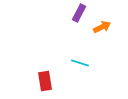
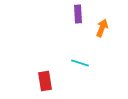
purple rectangle: moved 1 px left, 1 px down; rotated 30 degrees counterclockwise
orange arrow: moved 1 px down; rotated 42 degrees counterclockwise
